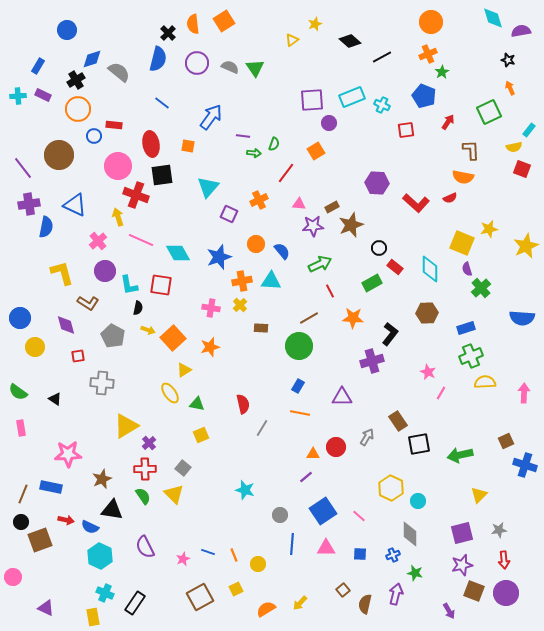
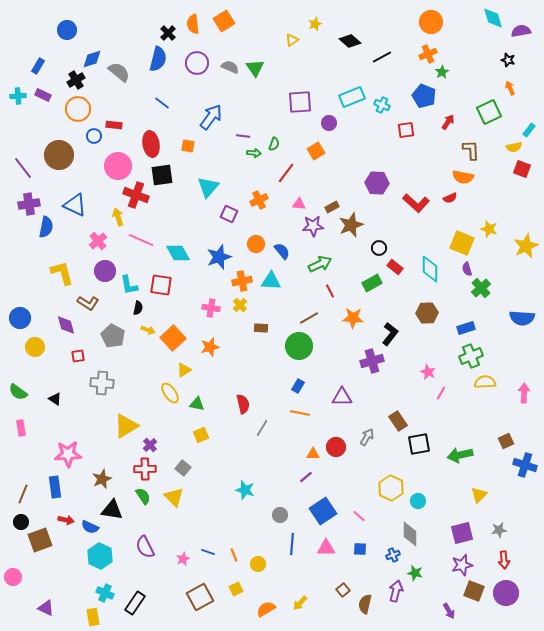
purple square at (312, 100): moved 12 px left, 2 px down
yellow star at (489, 229): rotated 30 degrees clockwise
purple cross at (149, 443): moved 1 px right, 2 px down
blue rectangle at (51, 487): moved 4 px right; rotated 70 degrees clockwise
yellow triangle at (174, 494): moved 3 px down
blue square at (360, 554): moved 5 px up
purple arrow at (396, 594): moved 3 px up
